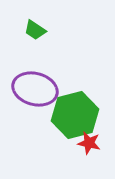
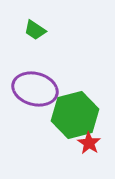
red star: rotated 20 degrees clockwise
